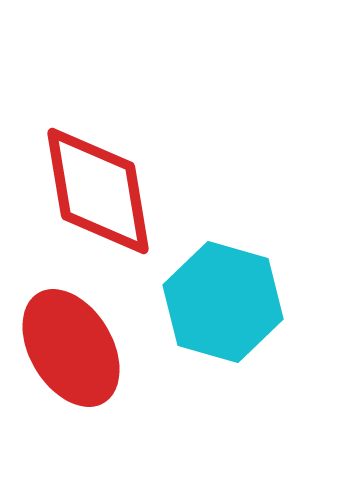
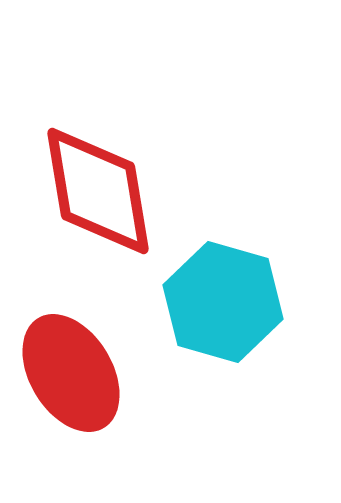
red ellipse: moved 25 px down
